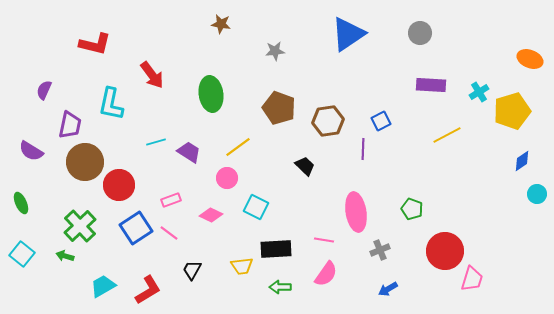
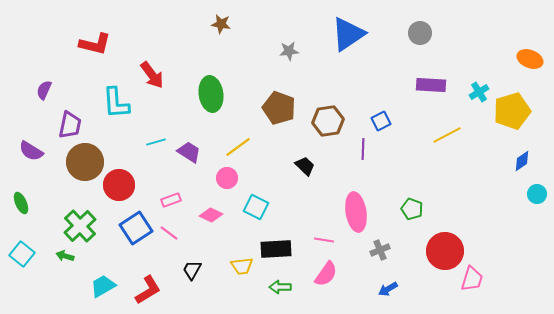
gray star at (275, 51): moved 14 px right
cyan L-shape at (111, 104): moved 5 px right, 1 px up; rotated 16 degrees counterclockwise
